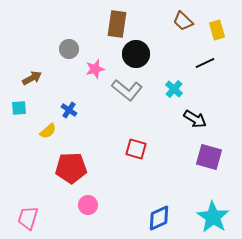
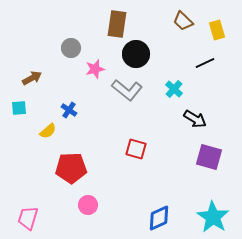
gray circle: moved 2 px right, 1 px up
